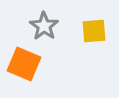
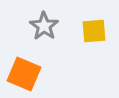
orange square: moved 10 px down
